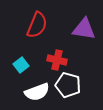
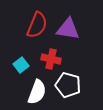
purple triangle: moved 16 px left
red cross: moved 6 px left, 1 px up
white semicircle: rotated 50 degrees counterclockwise
